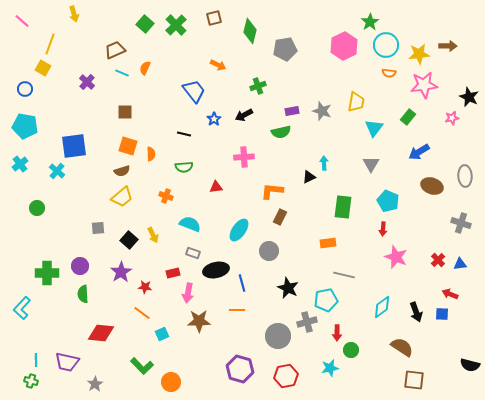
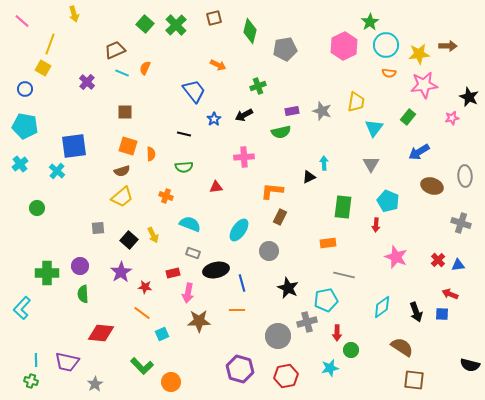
red arrow at (383, 229): moved 7 px left, 4 px up
blue triangle at (460, 264): moved 2 px left, 1 px down
